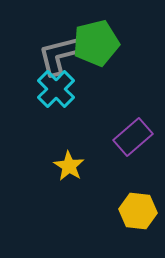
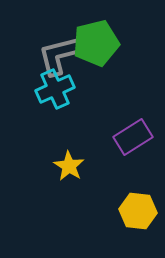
cyan cross: moved 1 px left; rotated 21 degrees clockwise
purple rectangle: rotated 9 degrees clockwise
